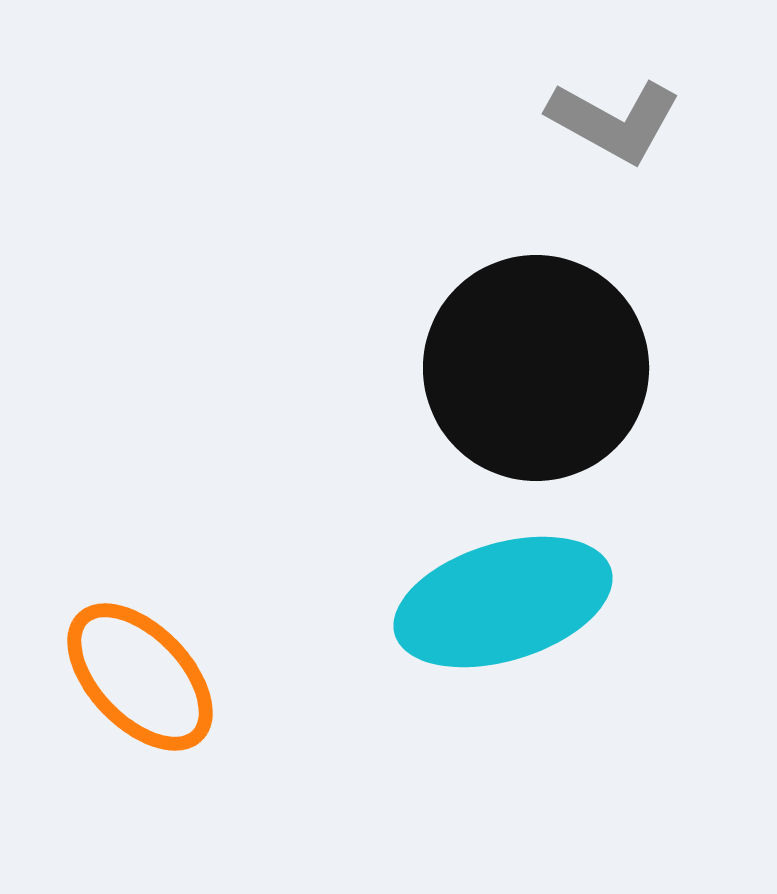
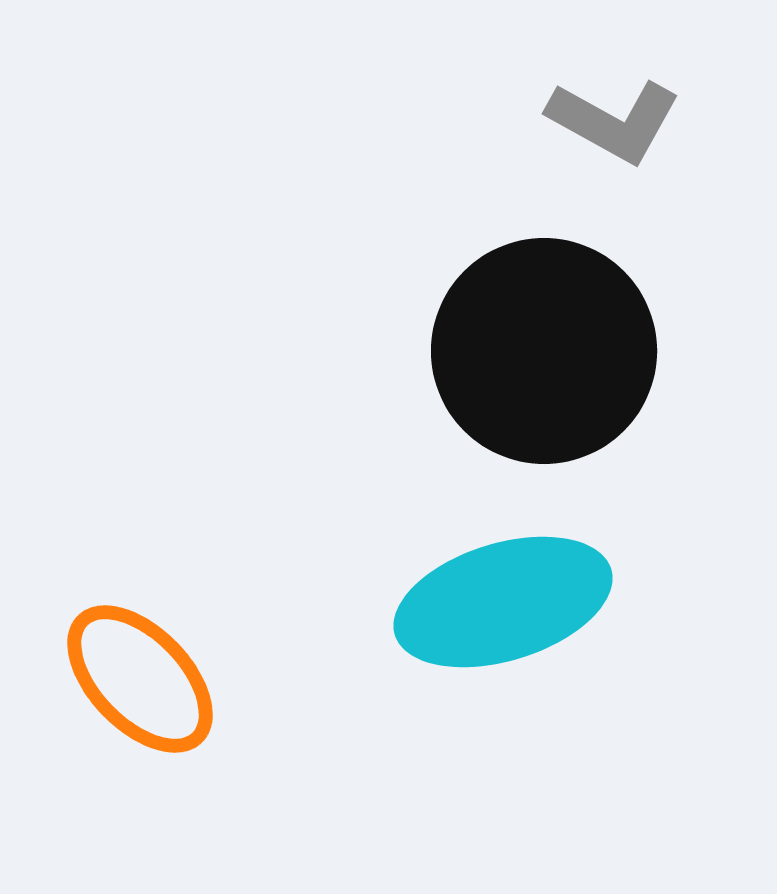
black circle: moved 8 px right, 17 px up
orange ellipse: moved 2 px down
